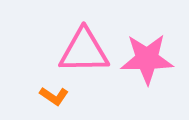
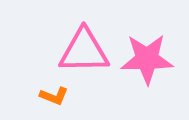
orange L-shape: rotated 12 degrees counterclockwise
